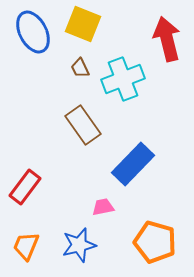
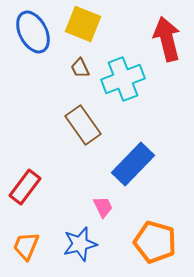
pink trapezoid: rotated 75 degrees clockwise
blue star: moved 1 px right, 1 px up
